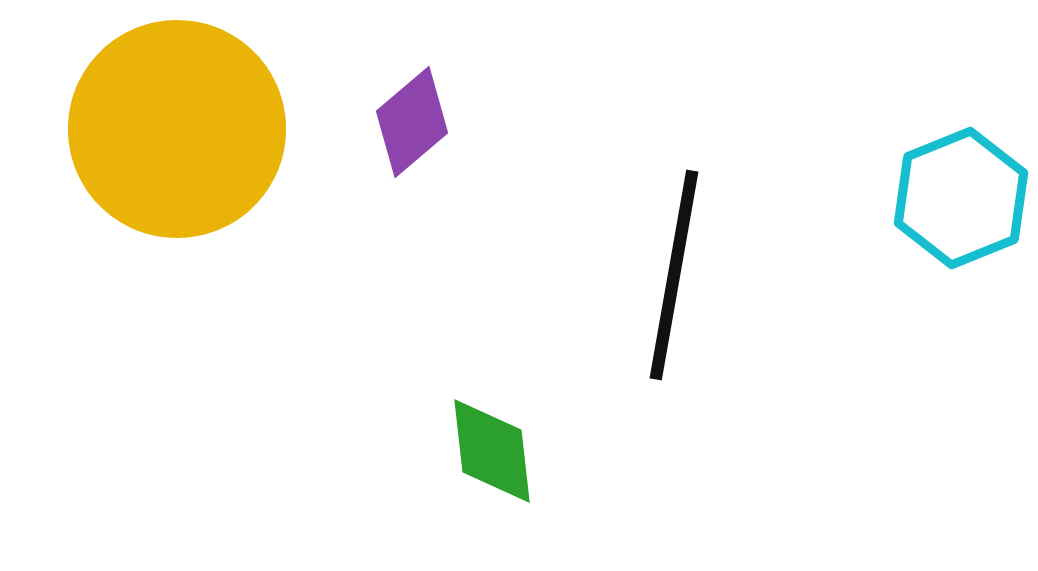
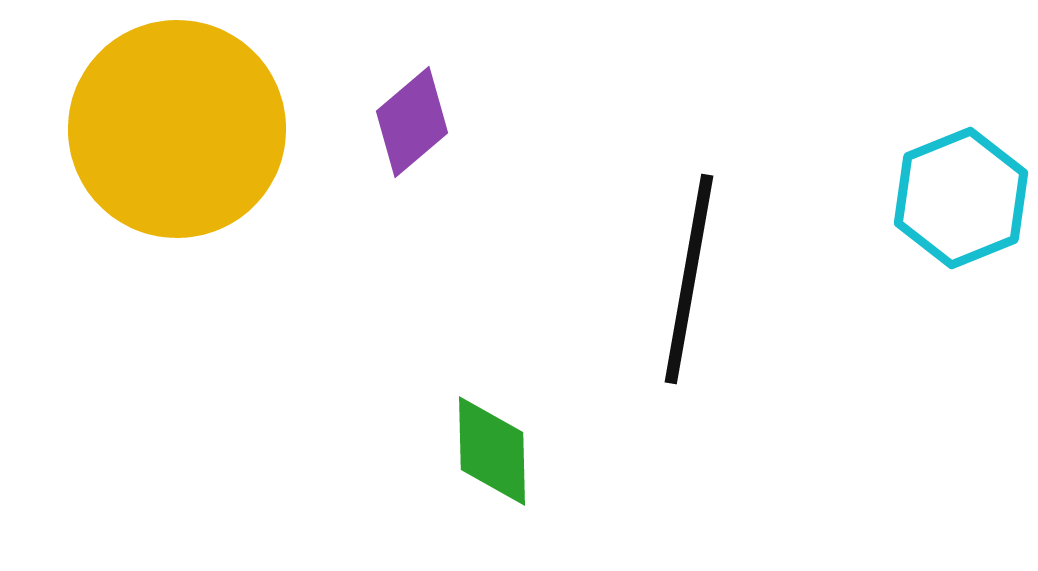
black line: moved 15 px right, 4 px down
green diamond: rotated 5 degrees clockwise
